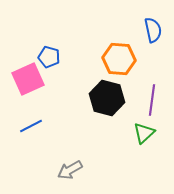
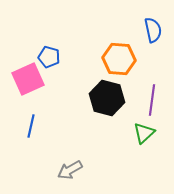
blue line: rotated 50 degrees counterclockwise
